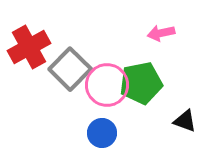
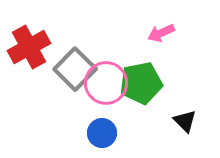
pink arrow: rotated 12 degrees counterclockwise
gray square: moved 5 px right
pink circle: moved 1 px left, 2 px up
black triangle: rotated 25 degrees clockwise
